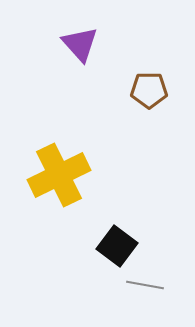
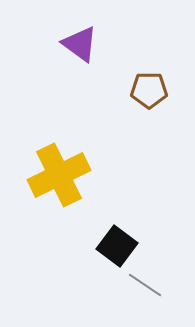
purple triangle: rotated 12 degrees counterclockwise
gray line: rotated 24 degrees clockwise
